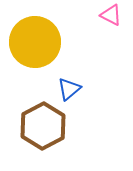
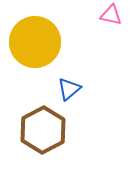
pink triangle: rotated 15 degrees counterclockwise
brown hexagon: moved 4 px down
